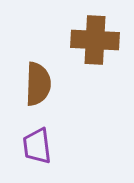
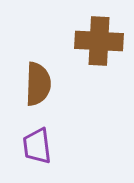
brown cross: moved 4 px right, 1 px down
